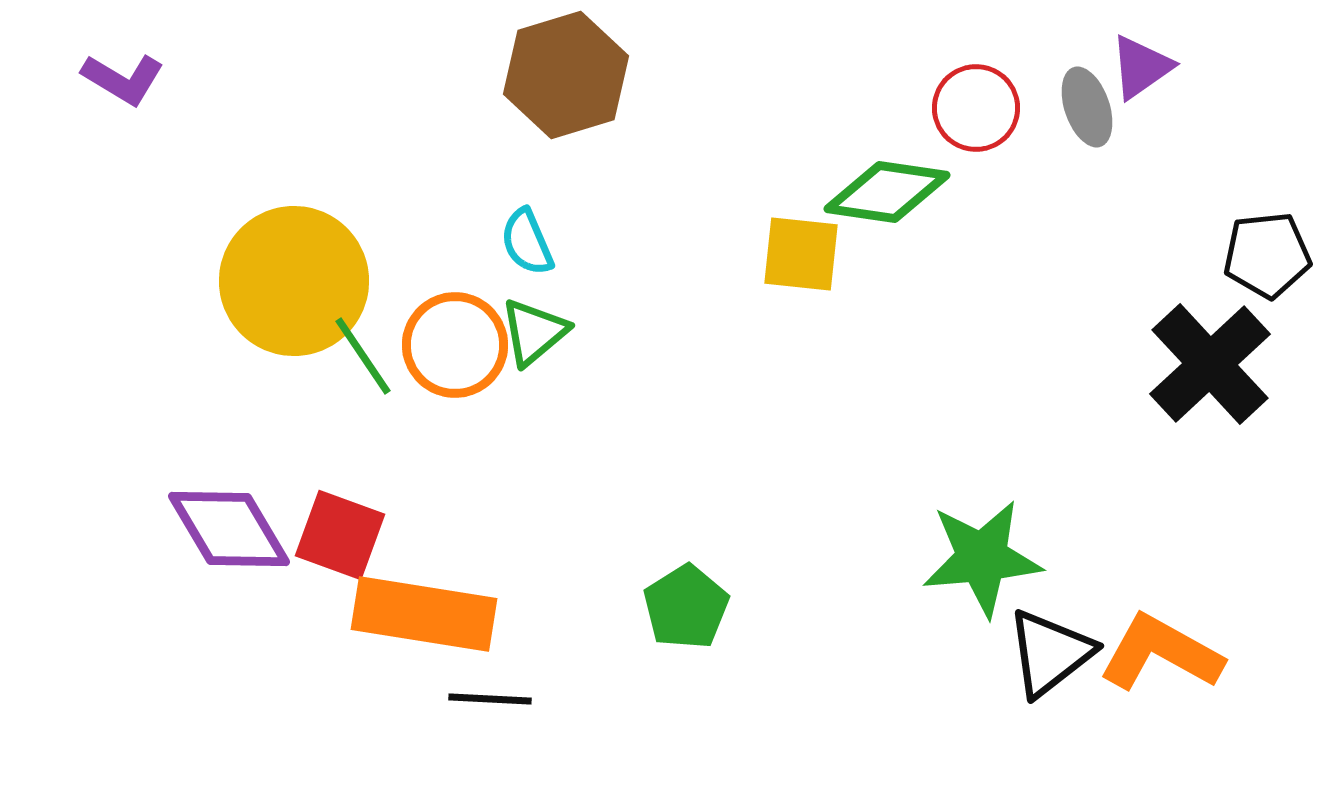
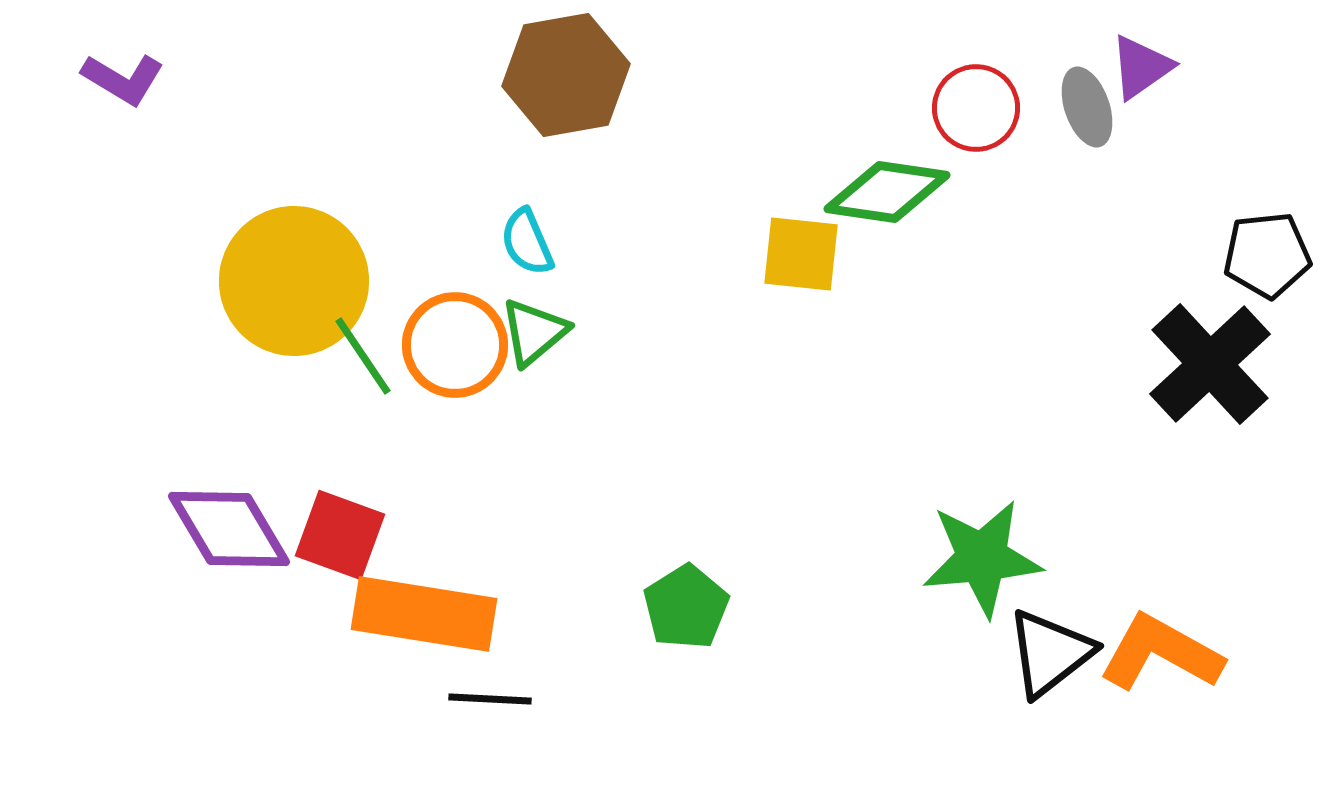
brown hexagon: rotated 7 degrees clockwise
